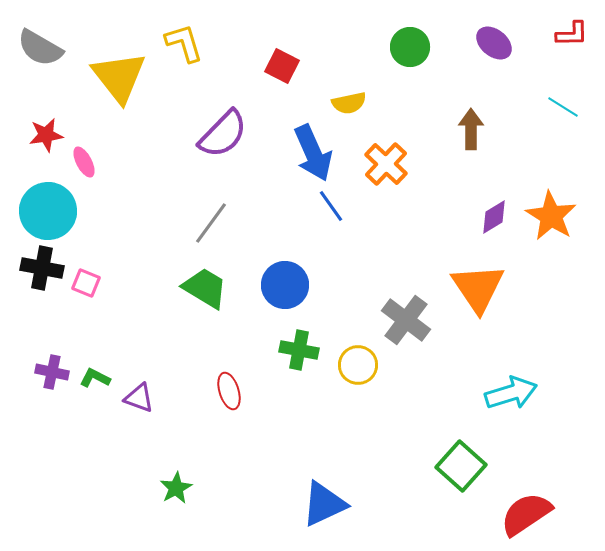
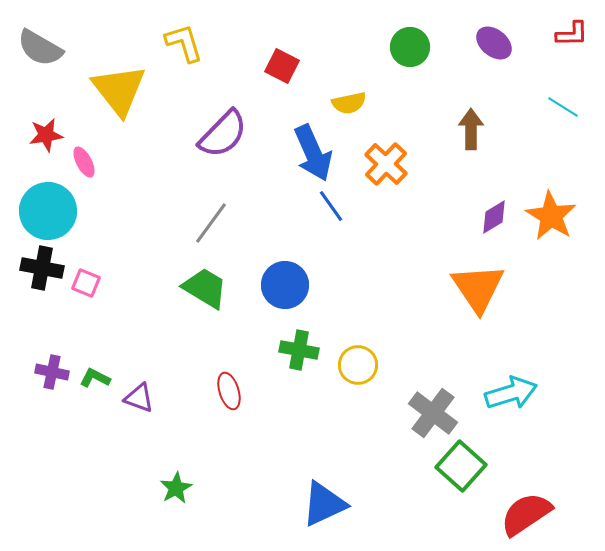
yellow triangle: moved 13 px down
gray cross: moved 27 px right, 93 px down
